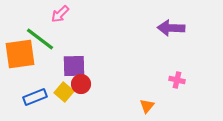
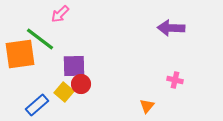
pink cross: moved 2 px left
blue rectangle: moved 2 px right, 8 px down; rotated 20 degrees counterclockwise
